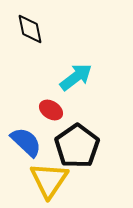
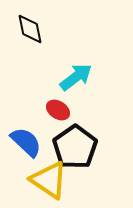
red ellipse: moved 7 px right
black pentagon: moved 2 px left, 1 px down
yellow triangle: rotated 30 degrees counterclockwise
